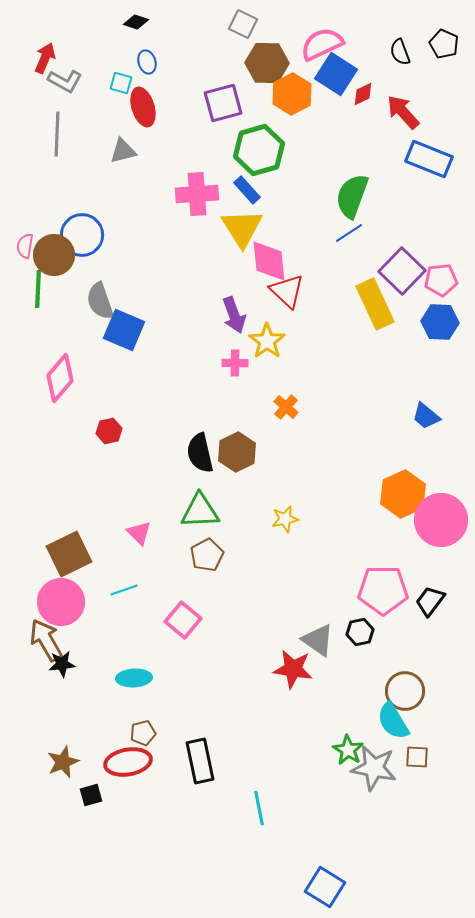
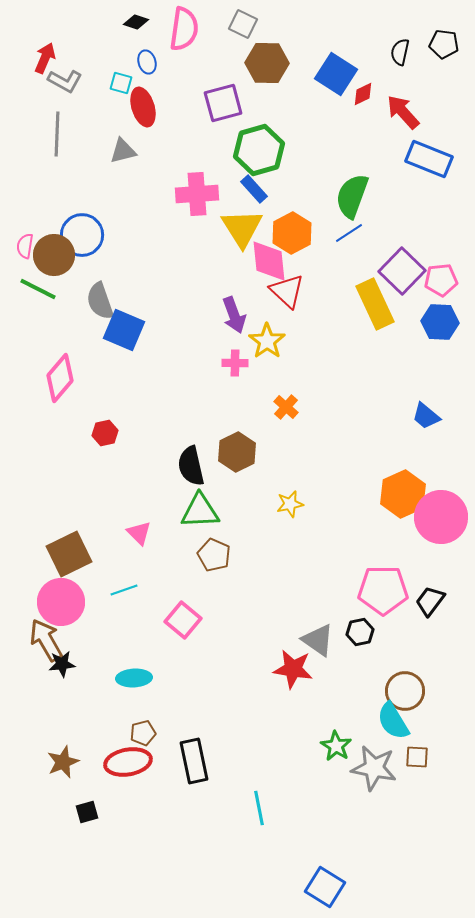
pink semicircle at (322, 44): moved 138 px left, 15 px up; rotated 123 degrees clockwise
black pentagon at (444, 44): rotated 16 degrees counterclockwise
black semicircle at (400, 52): rotated 32 degrees clockwise
orange hexagon at (292, 94): moved 139 px down
blue rectangle at (247, 190): moved 7 px right, 1 px up
green line at (38, 289): rotated 66 degrees counterclockwise
red hexagon at (109, 431): moved 4 px left, 2 px down
black semicircle at (200, 453): moved 9 px left, 13 px down
yellow star at (285, 519): moved 5 px right, 15 px up
pink circle at (441, 520): moved 3 px up
brown pentagon at (207, 555): moved 7 px right; rotated 20 degrees counterclockwise
green star at (348, 750): moved 12 px left, 4 px up
black rectangle at (200, 761): moved 6 px left
black square at (91, 795): moved 4 px left, 17 px down
